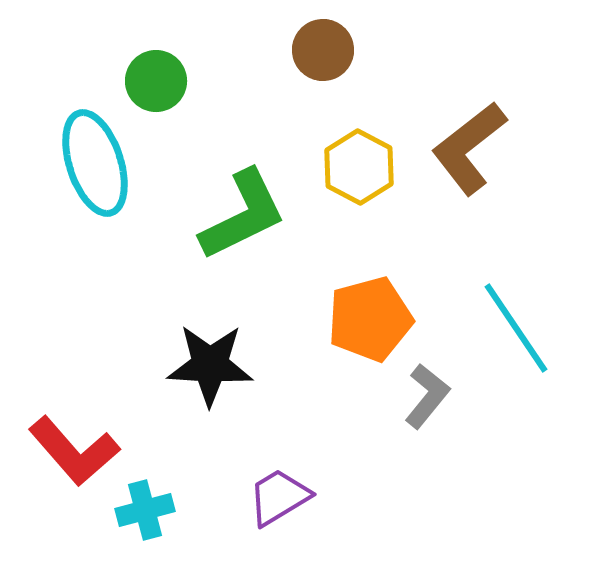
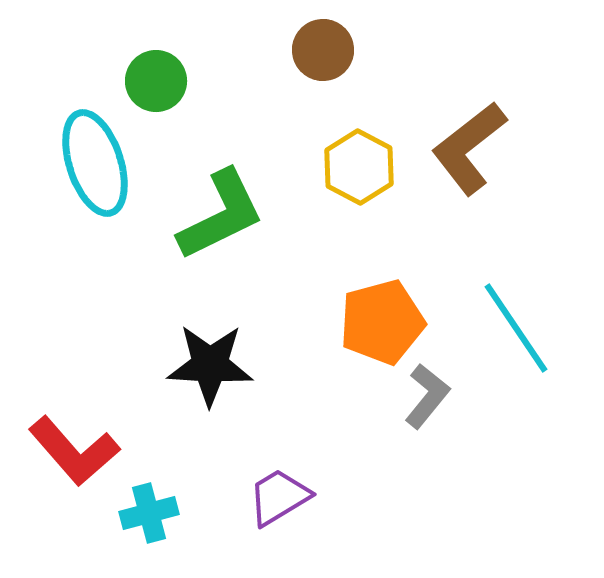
green L-shape: moved 22 px left
orange pentagon: moved 12 px right, 3 px down
cyan cross: moved 4 px right, 3 px down
